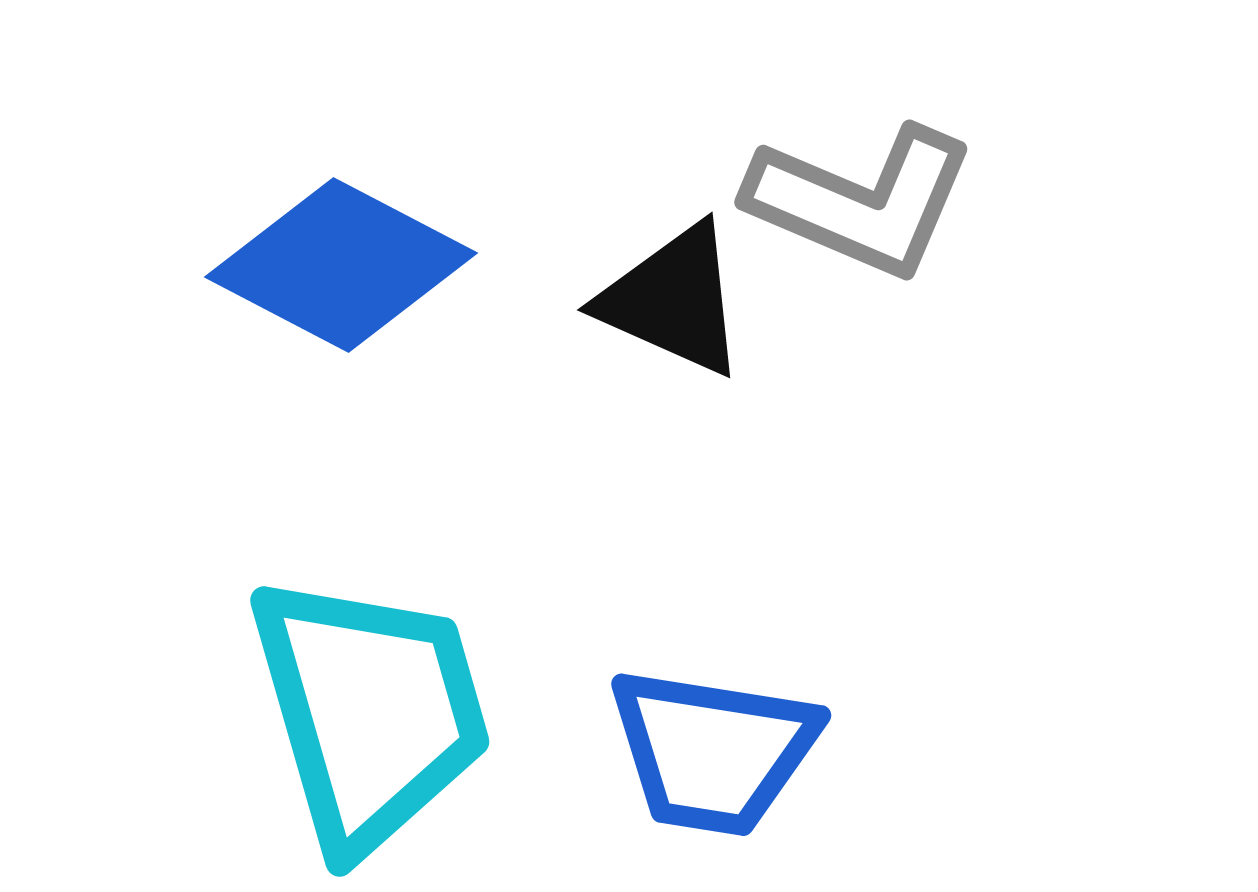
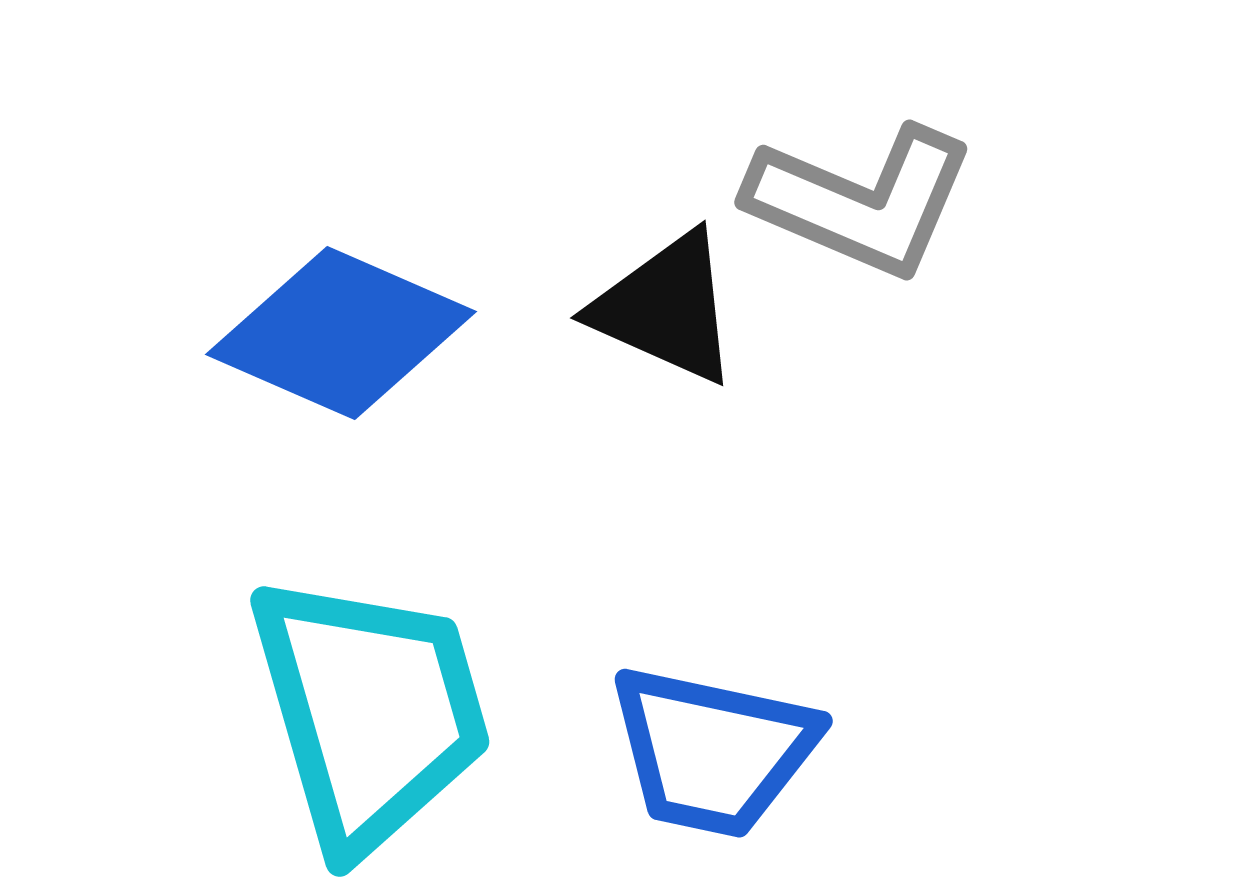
blue diamond: moved 68 px down; rotated 4 degrees counterclockwise
black triangle: moved 7 px left, 8 px down
blue trapezoid: rotated 3 degrees clockwise
